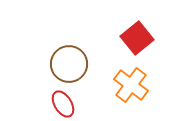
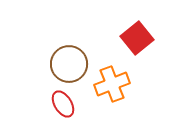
orange cross: moved 19 px left, 1 px up; rotated 32 degrees clockwise
